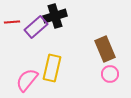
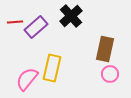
black cross: moved 16 px right; rotated 25 degrees counterclockwise
red line: moved 3 px right
brown rectangle: rotated 35 degrees clockwise
pink semicircle: moved 1 px up
